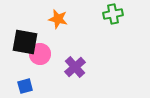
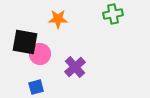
orange star: rotated 12 degrees counterclockwise
blue square: moved 11 px right, 1 px down
